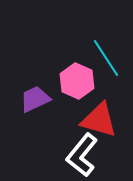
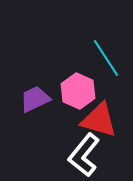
pink hexagon: moved 1 px right, 10 px down
white L-shape: moved 2 px right
